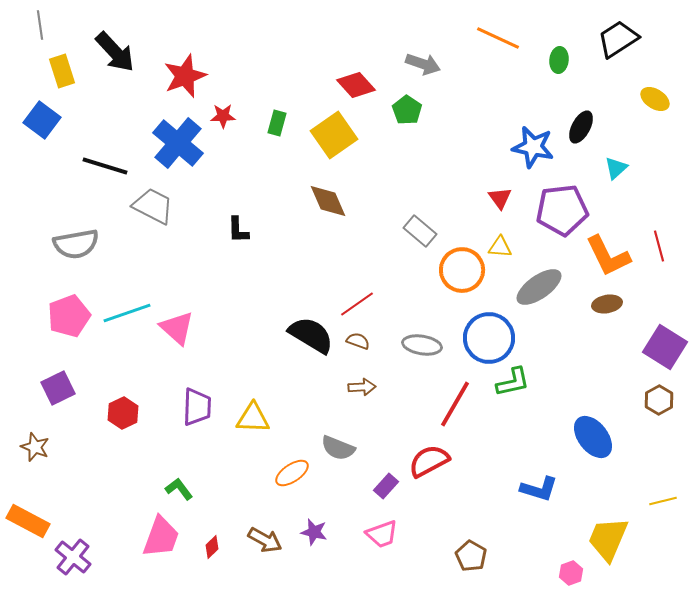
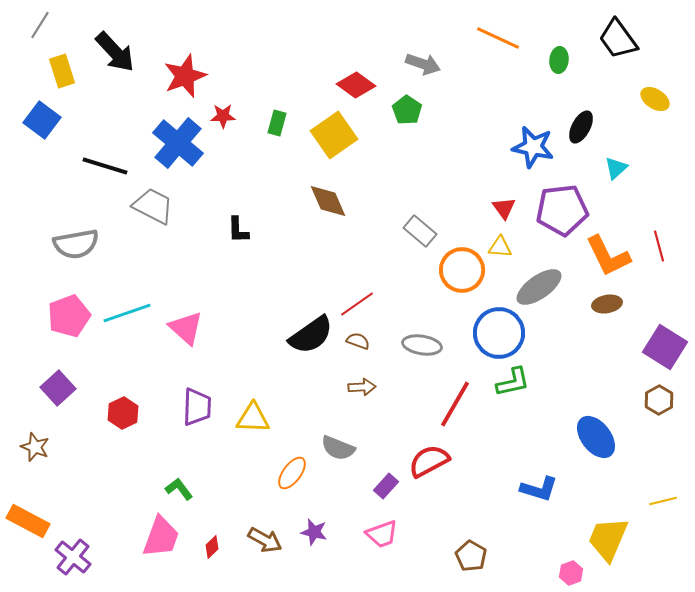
gray line at (40, 25): rotated 40 degrees clockwise
black trapezoid at (618, 39): rotated 93 degrees counterclockwise
red diamond at (356, 85): rotated 12 degrees counterclockwise
red triangle at (500, 198): moved 4 px right, 10 px down
pink triangle at (177, 328): moved 9 px right
black semicircle at (311, 335): rotated 114 degrees clockwise
blue circle at (489, 338): moved 10 px right, 5 px up
purple square at (58, 388): rotated 16 degrees counterclockwise
blue ellipse at (593, 437): moved 3 px right
orange ellipse at (292, 473): rotated 20 degrees counterclockwise
